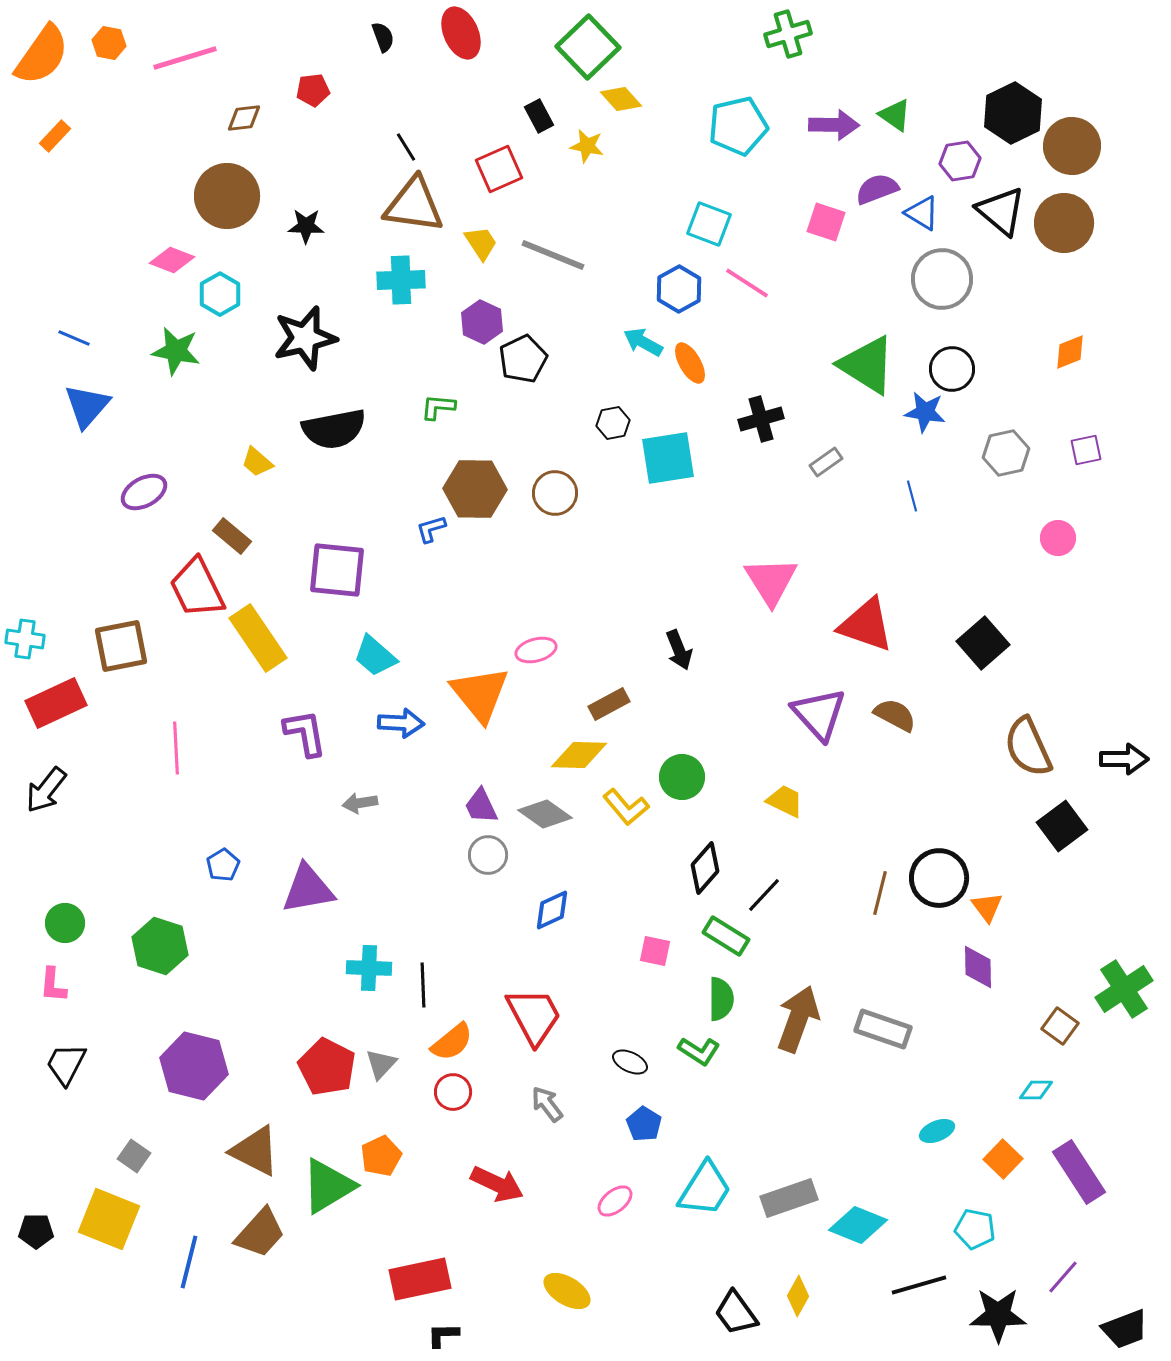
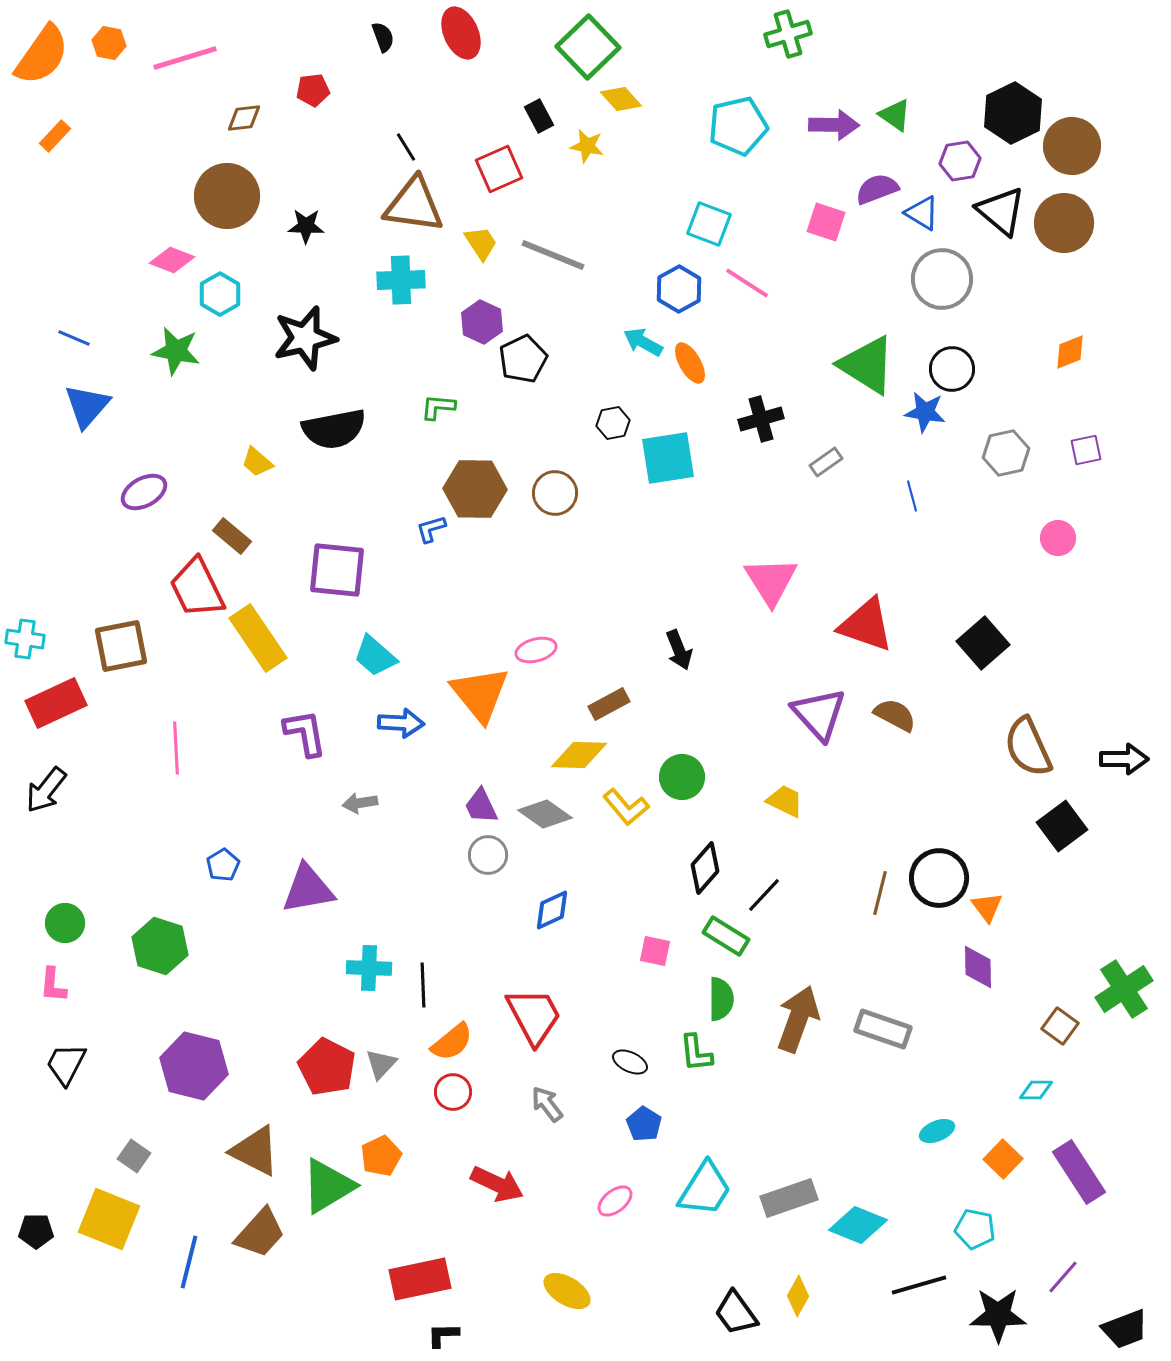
green L-shape at (699, 1051): moved 3 px left, 2 px down; rotated 51 degrees clockwise
